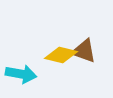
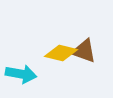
yellow diamond: moved 2 px up
